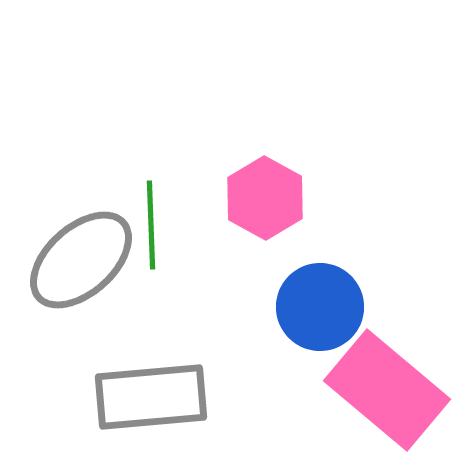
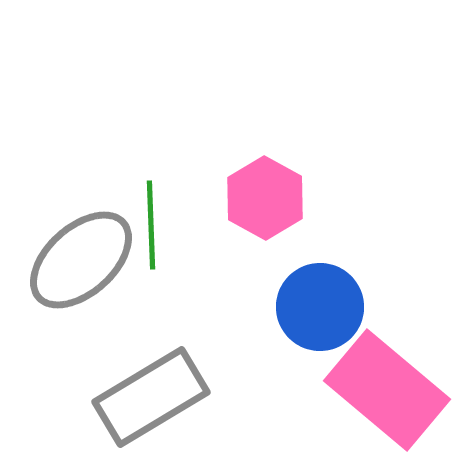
gray rectangle: rotated 26 degrees counterclockwise
